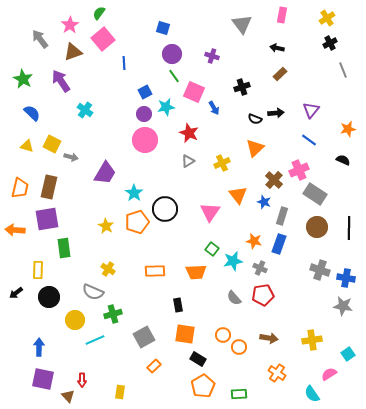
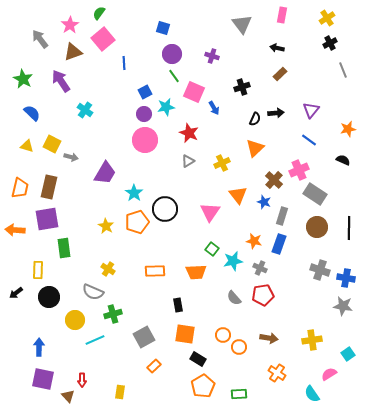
black semicircle at (255, 119): rotated 88 degrees counterclockwise
